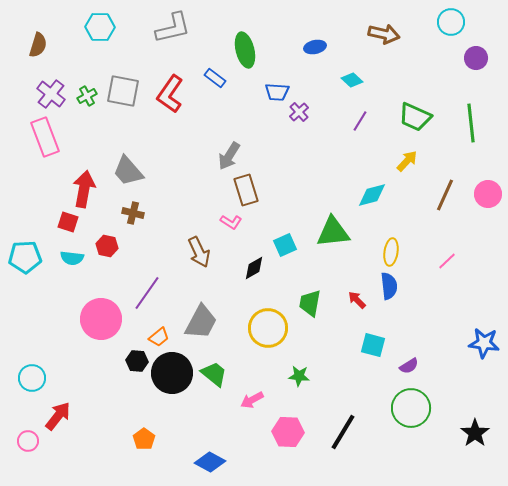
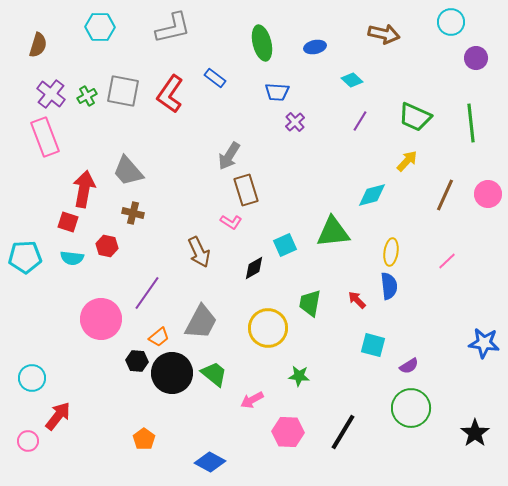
green ellipse at (245, 50): moved 17 px right, 7 px up
purple cross at (299, 112): moved 4 px left, 10 px down
